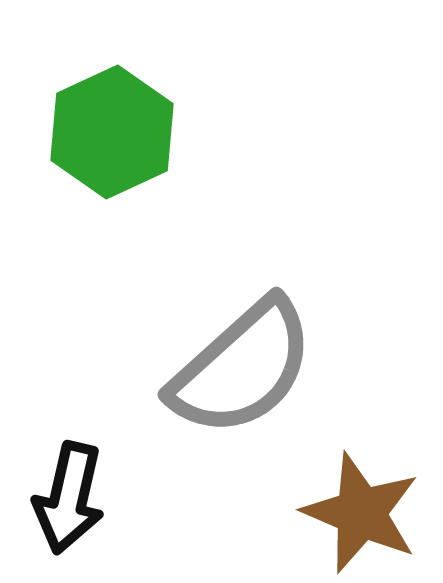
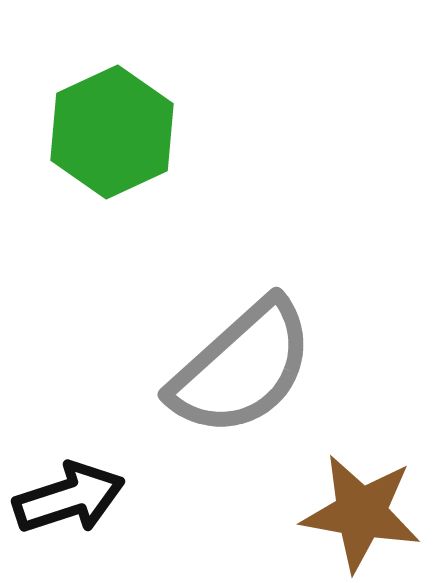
black arrow: rotated 121 degrees counterclockwise
brown star: rotated 13 degrees counterclockwise
